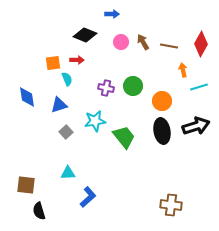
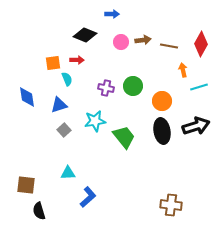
brown arrow: moved 2 px up; rotated 112 degrees clockwise
gray square: moved 2 px left, 2 px up
